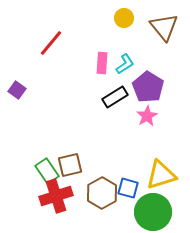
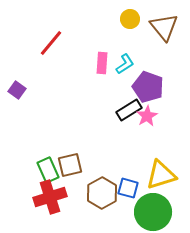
yellow circle: moved 6 px right, 1 px down
purple pentagon: rotated 12 degrees counterclockwise
black rectangle: moved 14 px right, 13 px down
green rectangle: moved 1 px right, 1 px up; rotated 10 degrees clockwise
red cross: moved 6 px left, 1 px down
